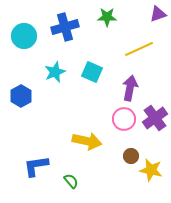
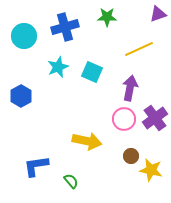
cyan star: moved 3 px right, 5 px up
